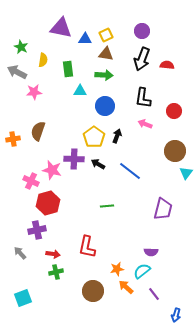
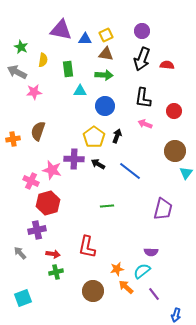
purple triangle at (61, 28): moved 2 px down
